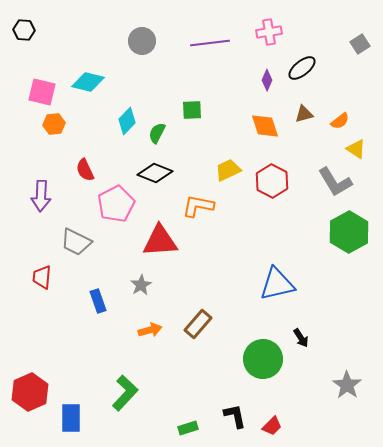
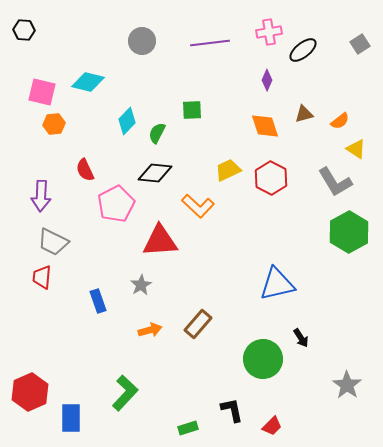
black ellipse at (302, 68): moved 1 px right, 18 px up
black diamond at (155, 173): rotated 16 degrees counterclockwise
red hexagon at (272, 181): moved 1 px left, 3 px up
orange L-shape at (198, 206): rotated 148 degrees counterclockwise
gray trapezoid at (76, 242): moved 23 px left
black L-shape at (235, 416): moved 3 px left, 6 px up
